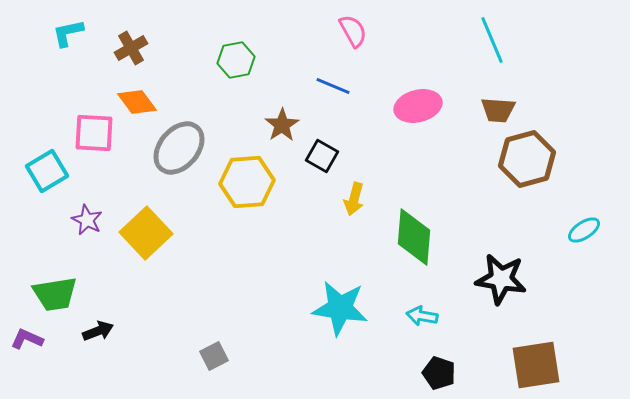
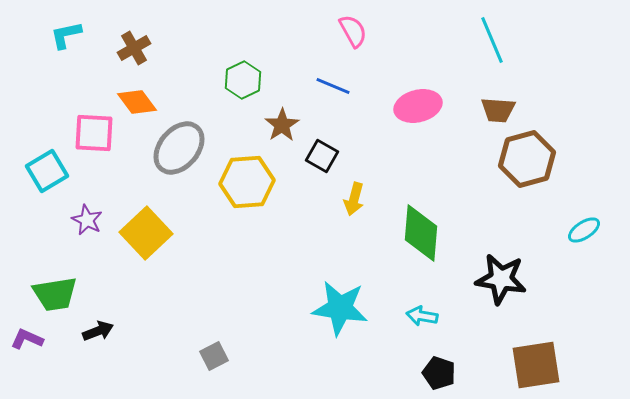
cyan L-shape: moved 2 px left, 2 px down
brown cross: moved 3 px right
green hexagon: moved 7 px right, 20 px down; rotated 15 degrees counterclockwise
green diamond: moved 7 px right, 4 px up
